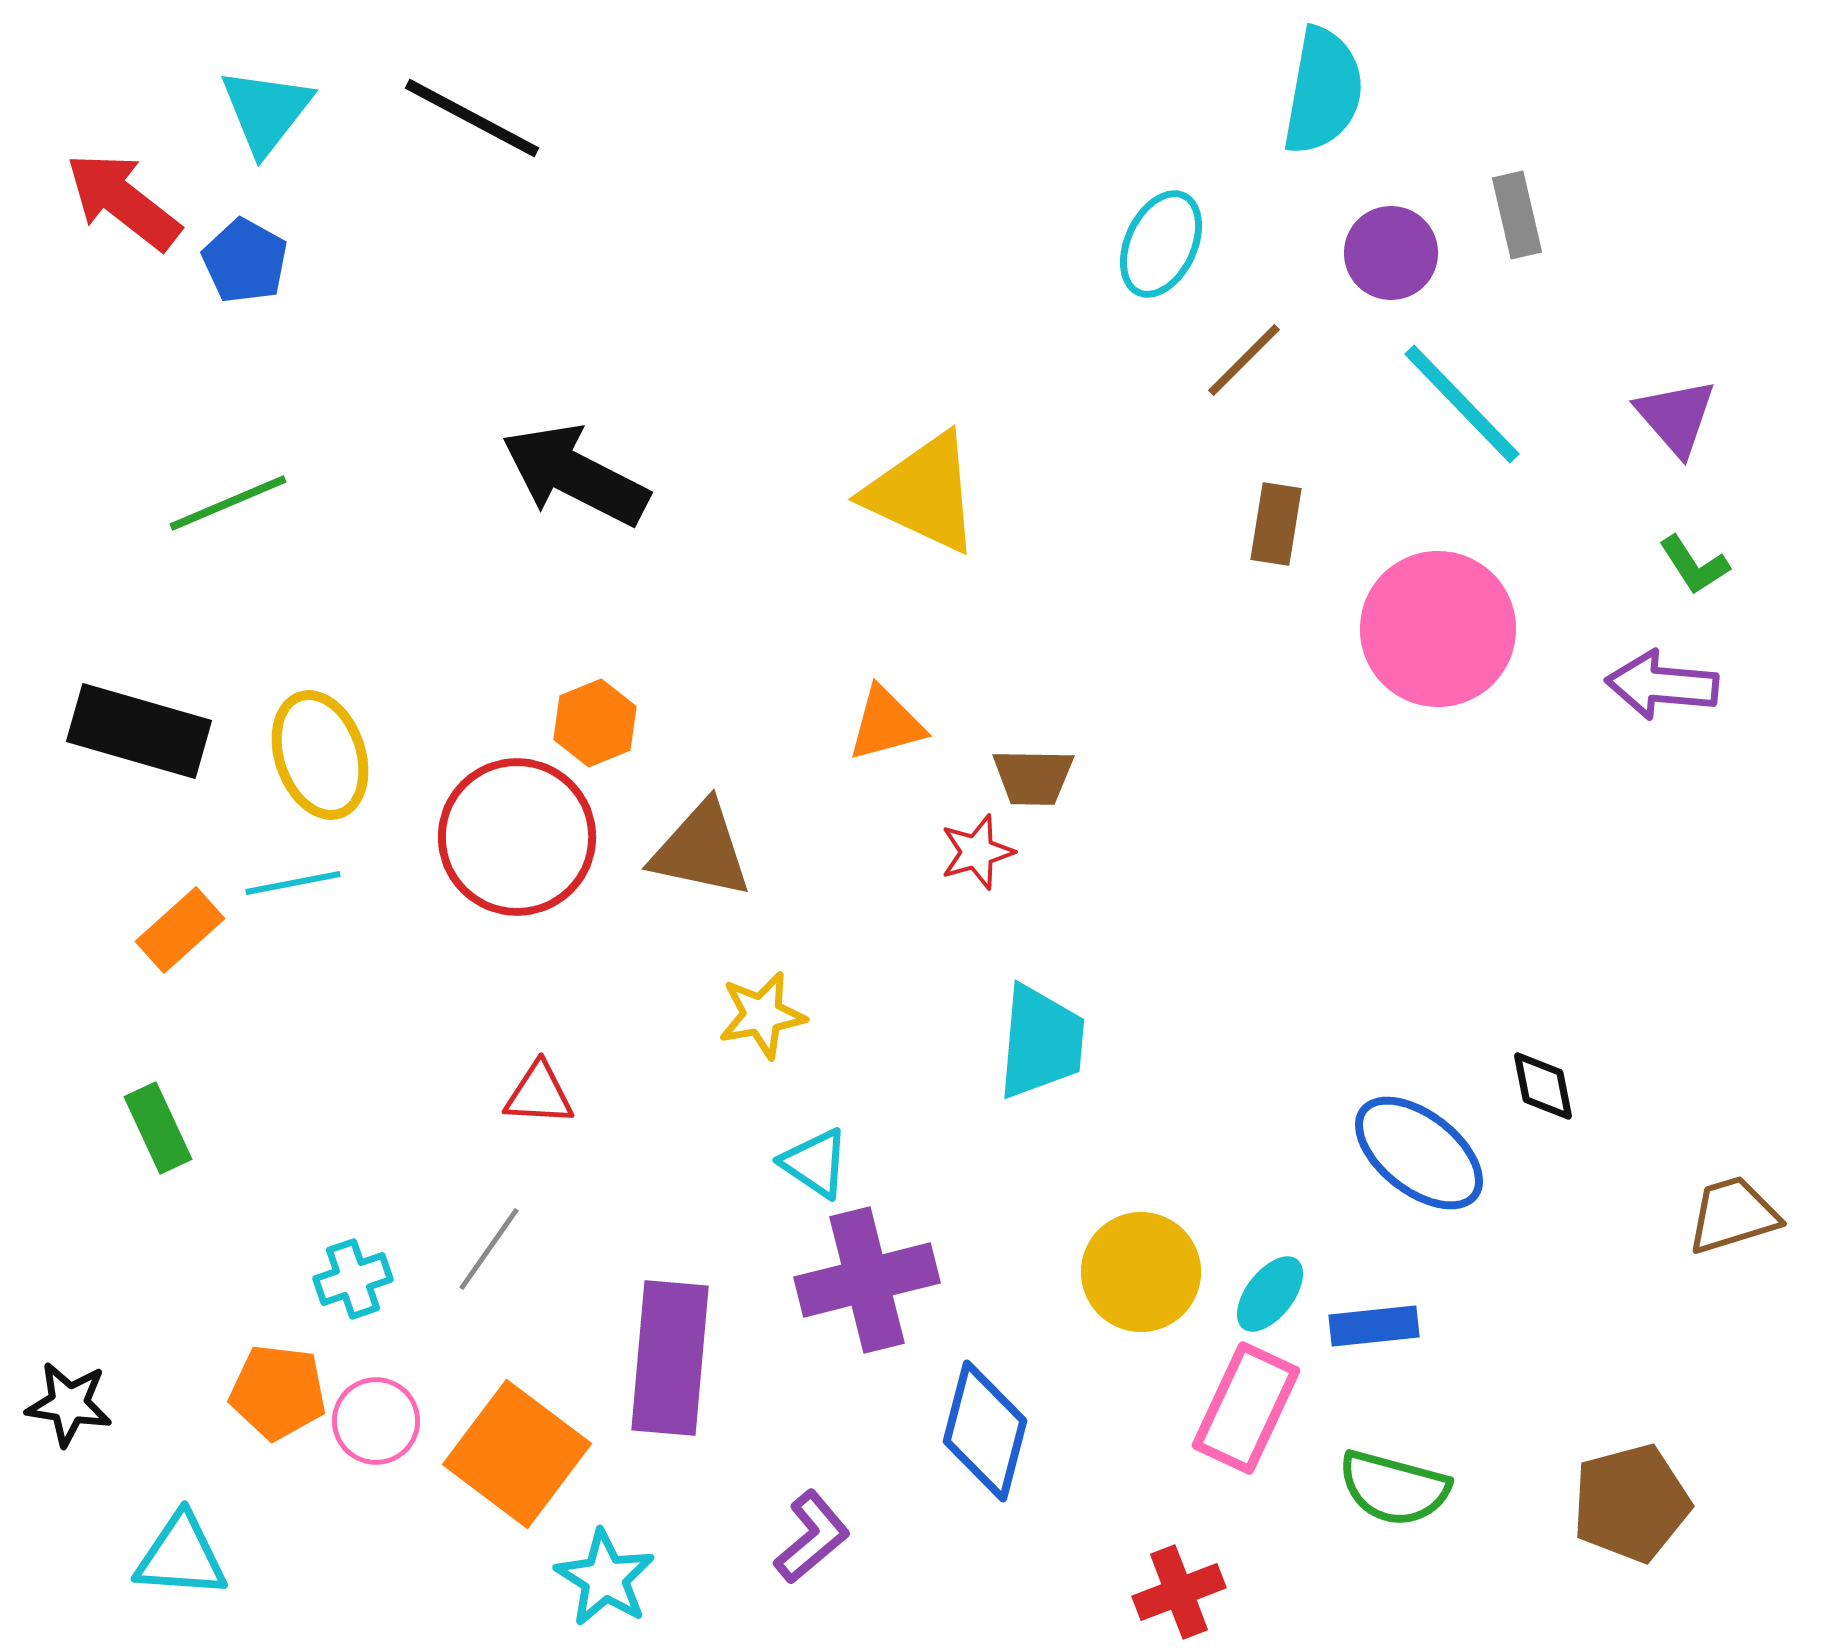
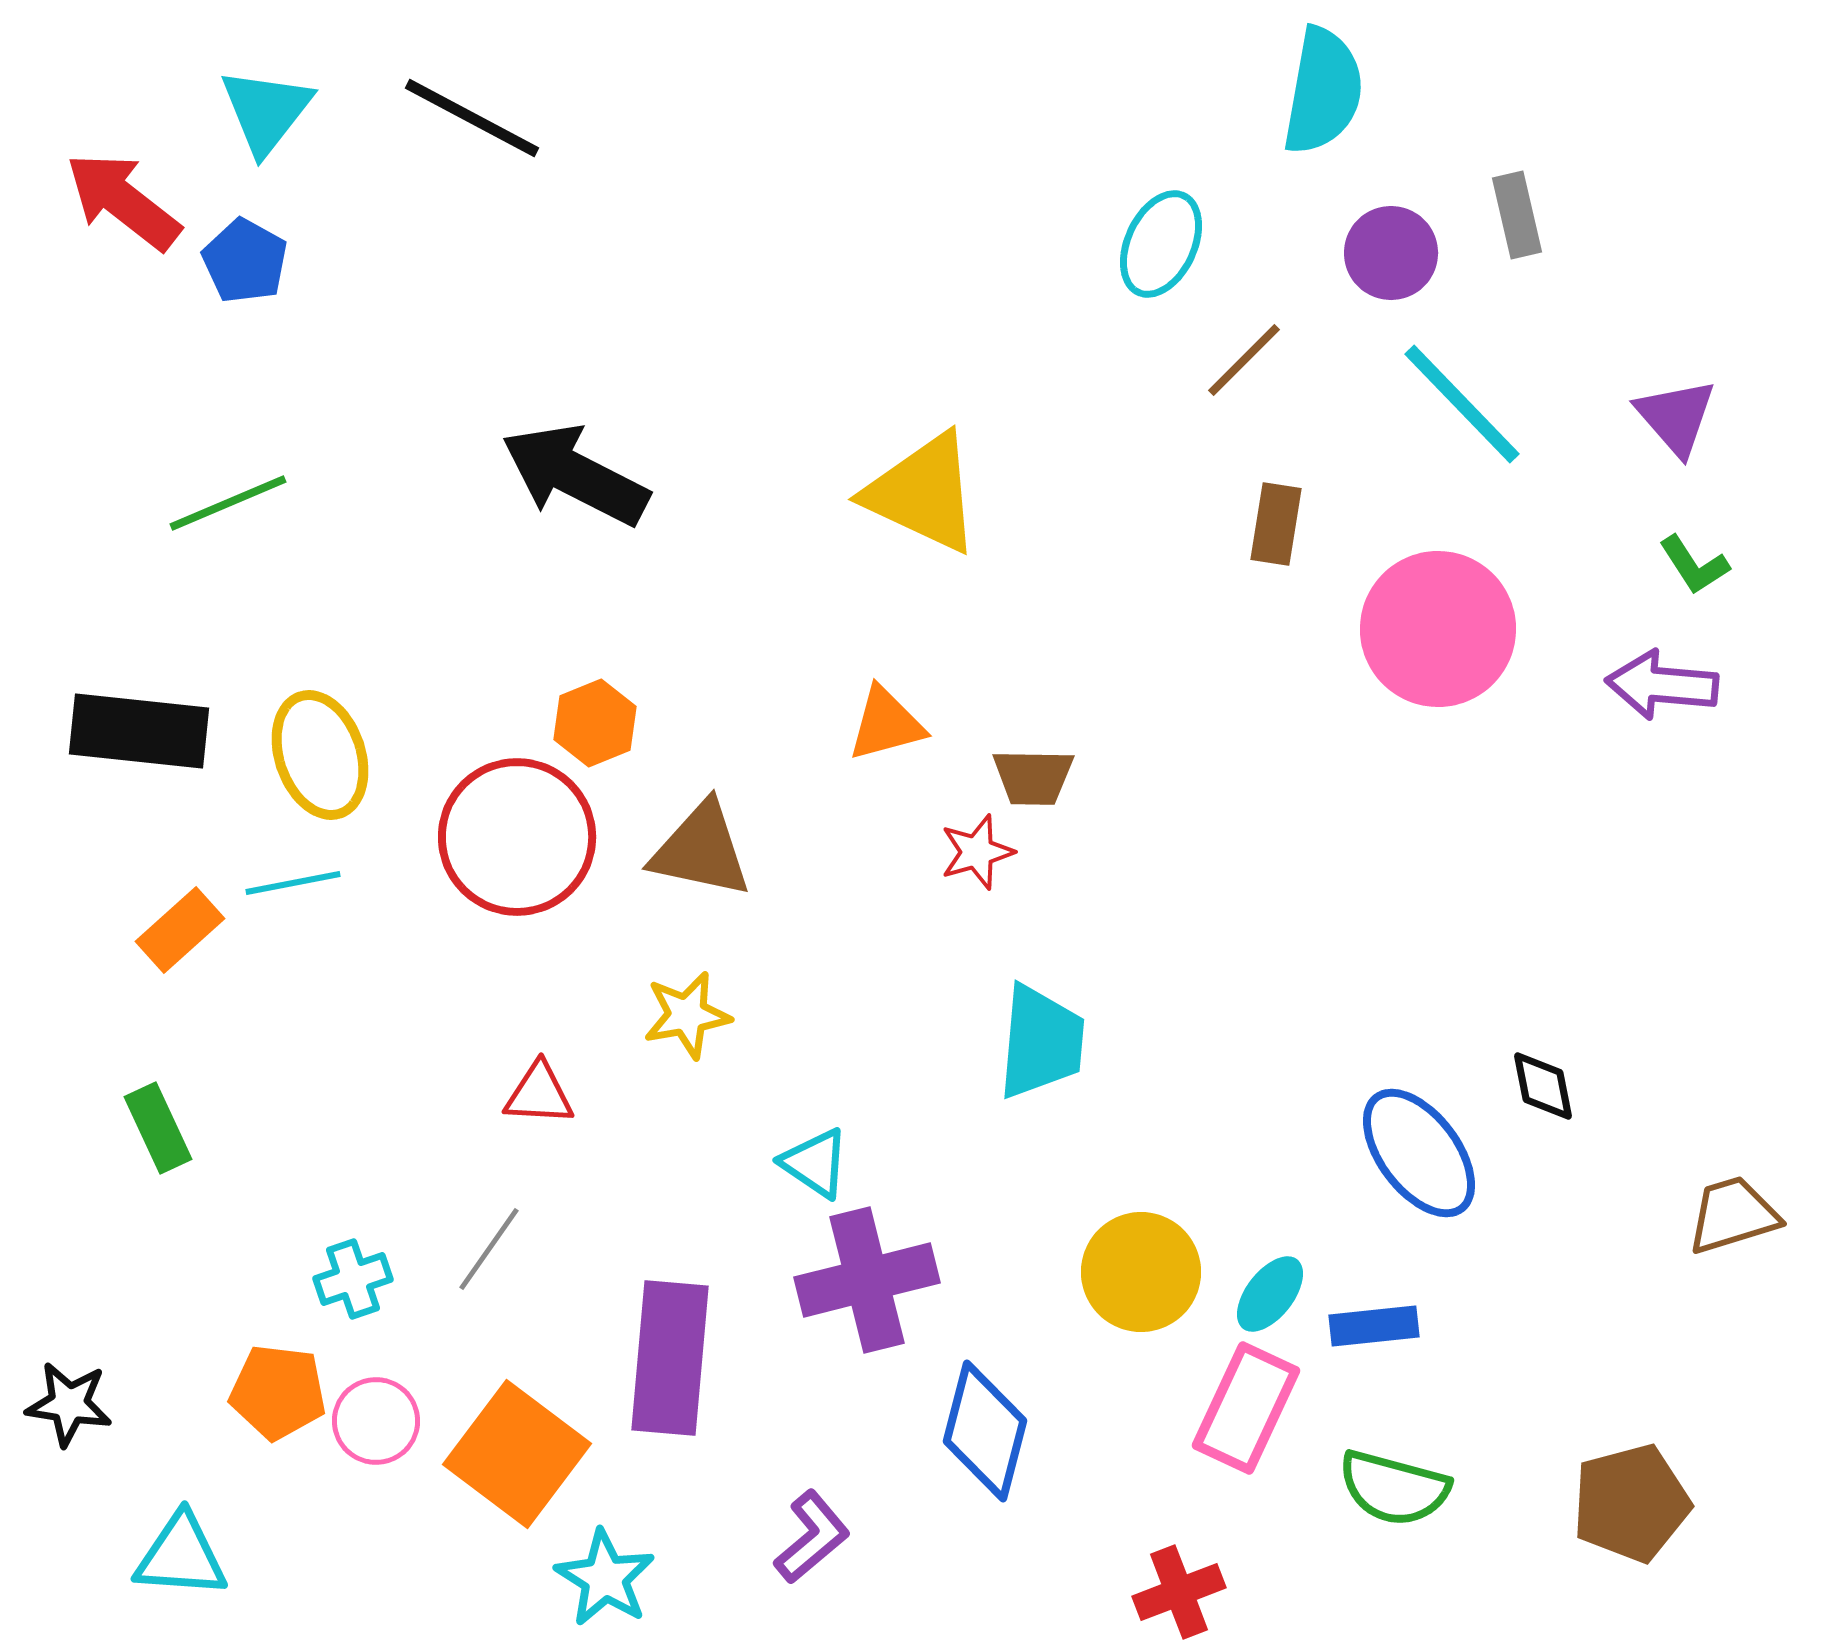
black rectangle at (139, 731): rotated 10 degrees counterclockwise
yellow star at (762, 1015): moved 75 px left
blue ellipse at (1419, 1153): rotated 15 degrees clockwise
